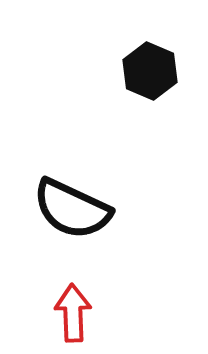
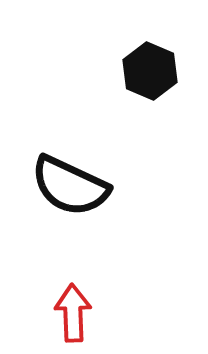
black semicircle: moved 2 px left, 23 px up
